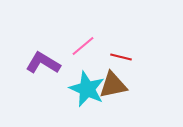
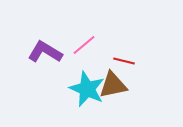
pink line: moved 1 px right, 1 px up
red line: moved 3 px right, 4 px down
purple L-shape: moved 2 px right, 11 px up
